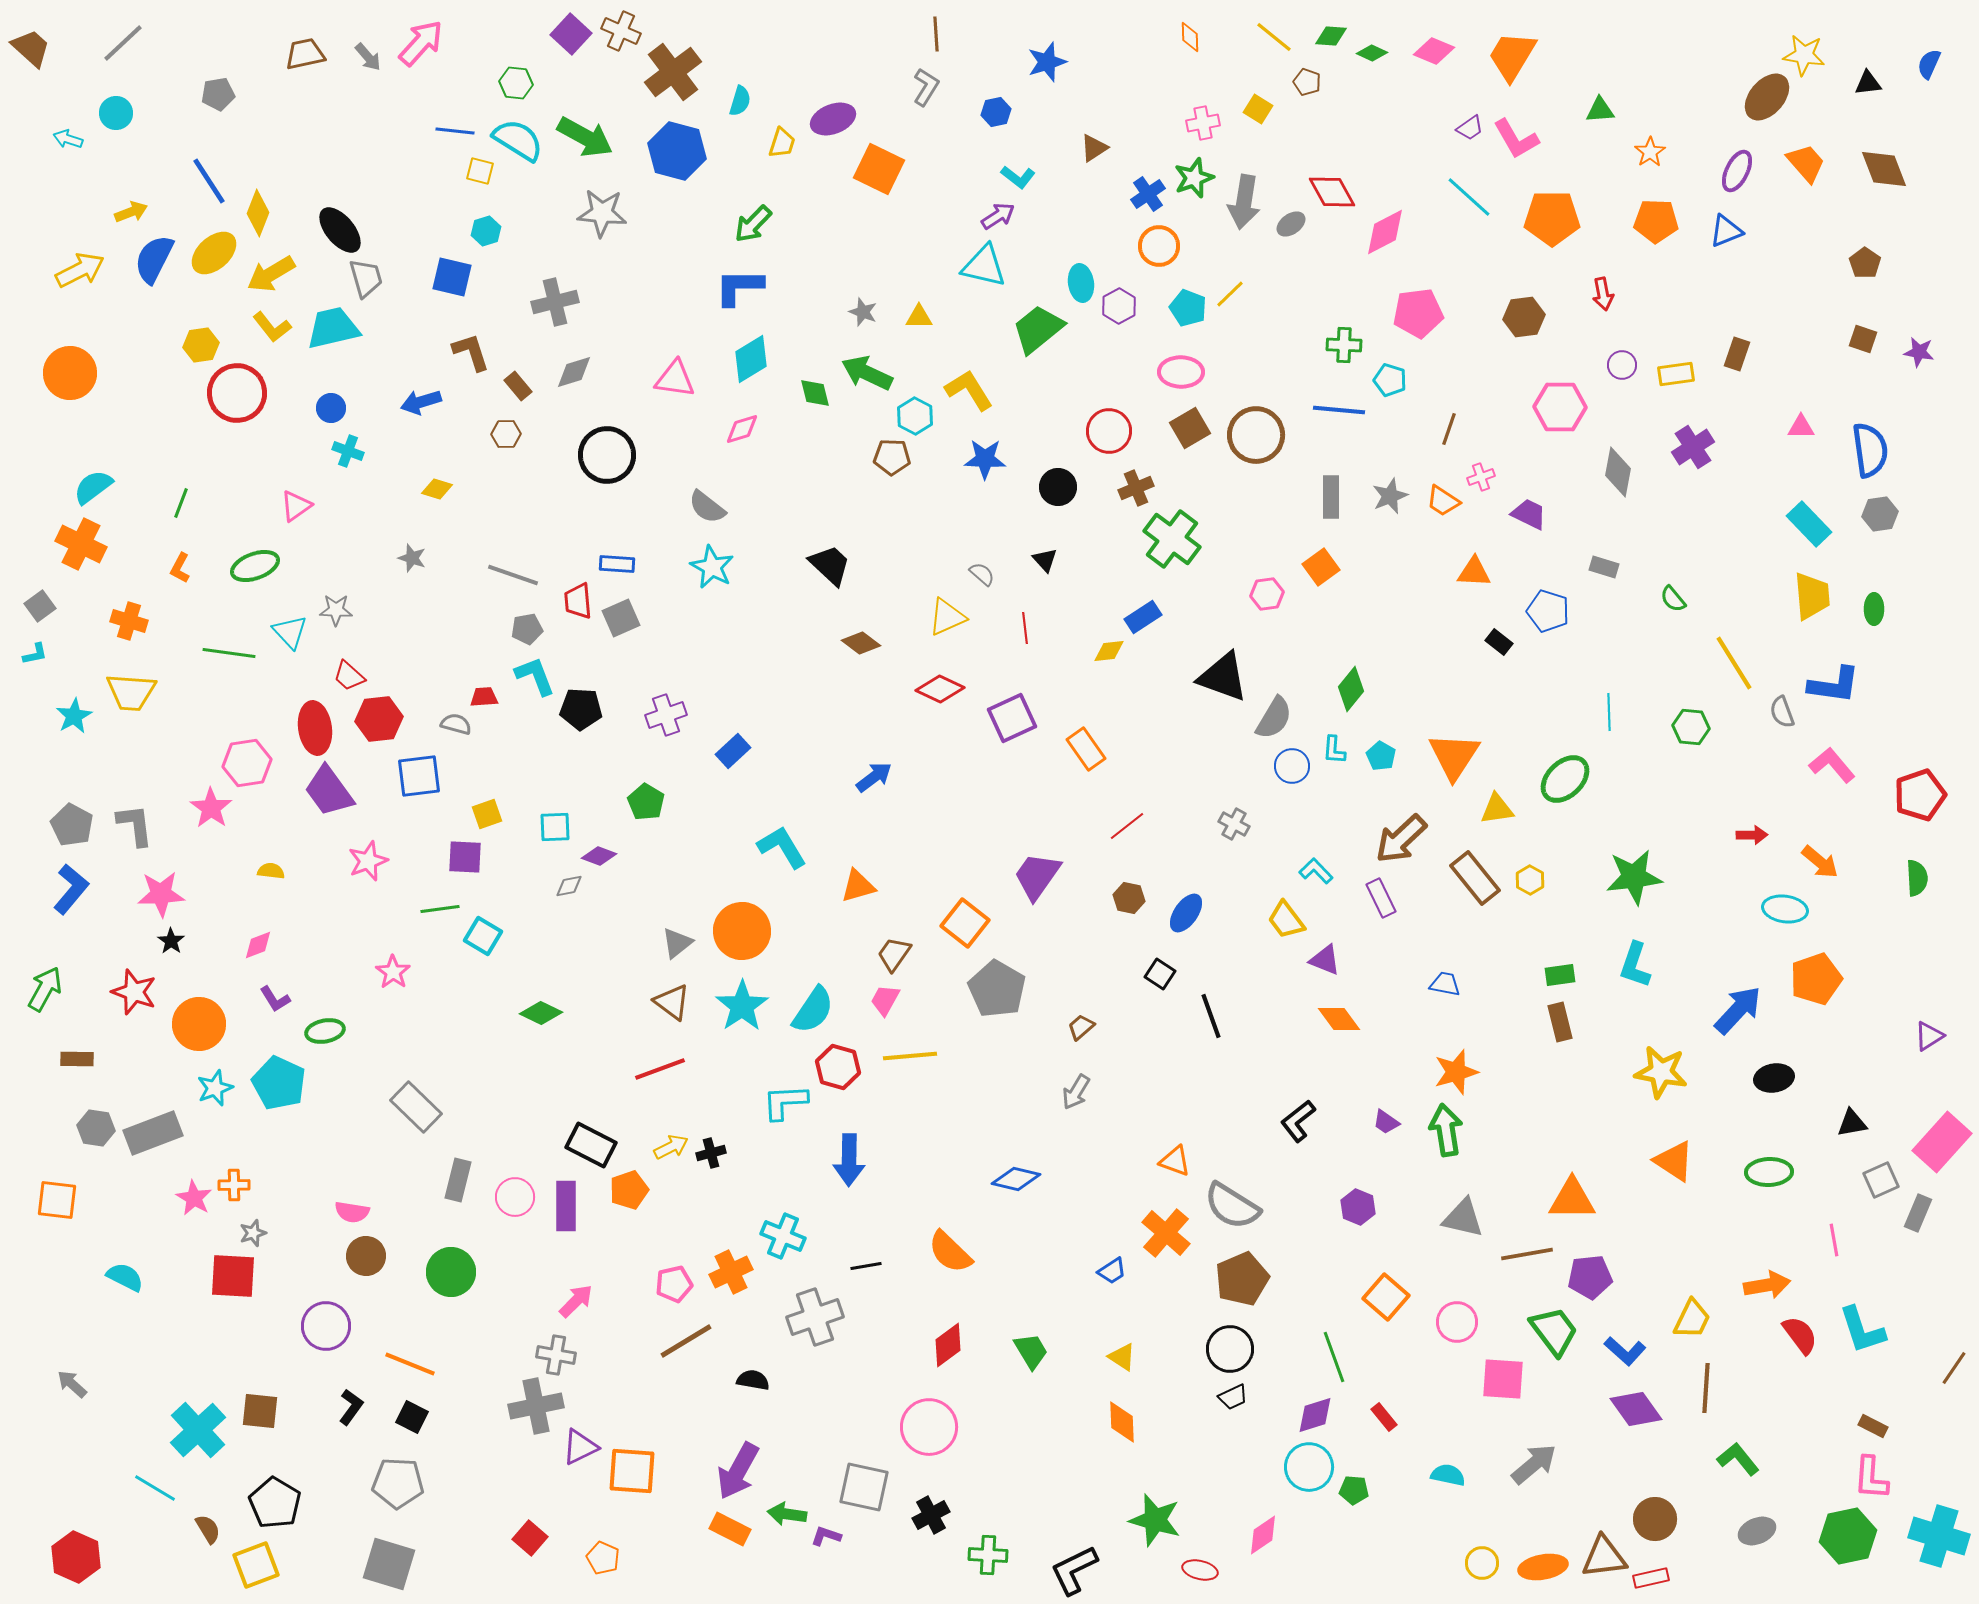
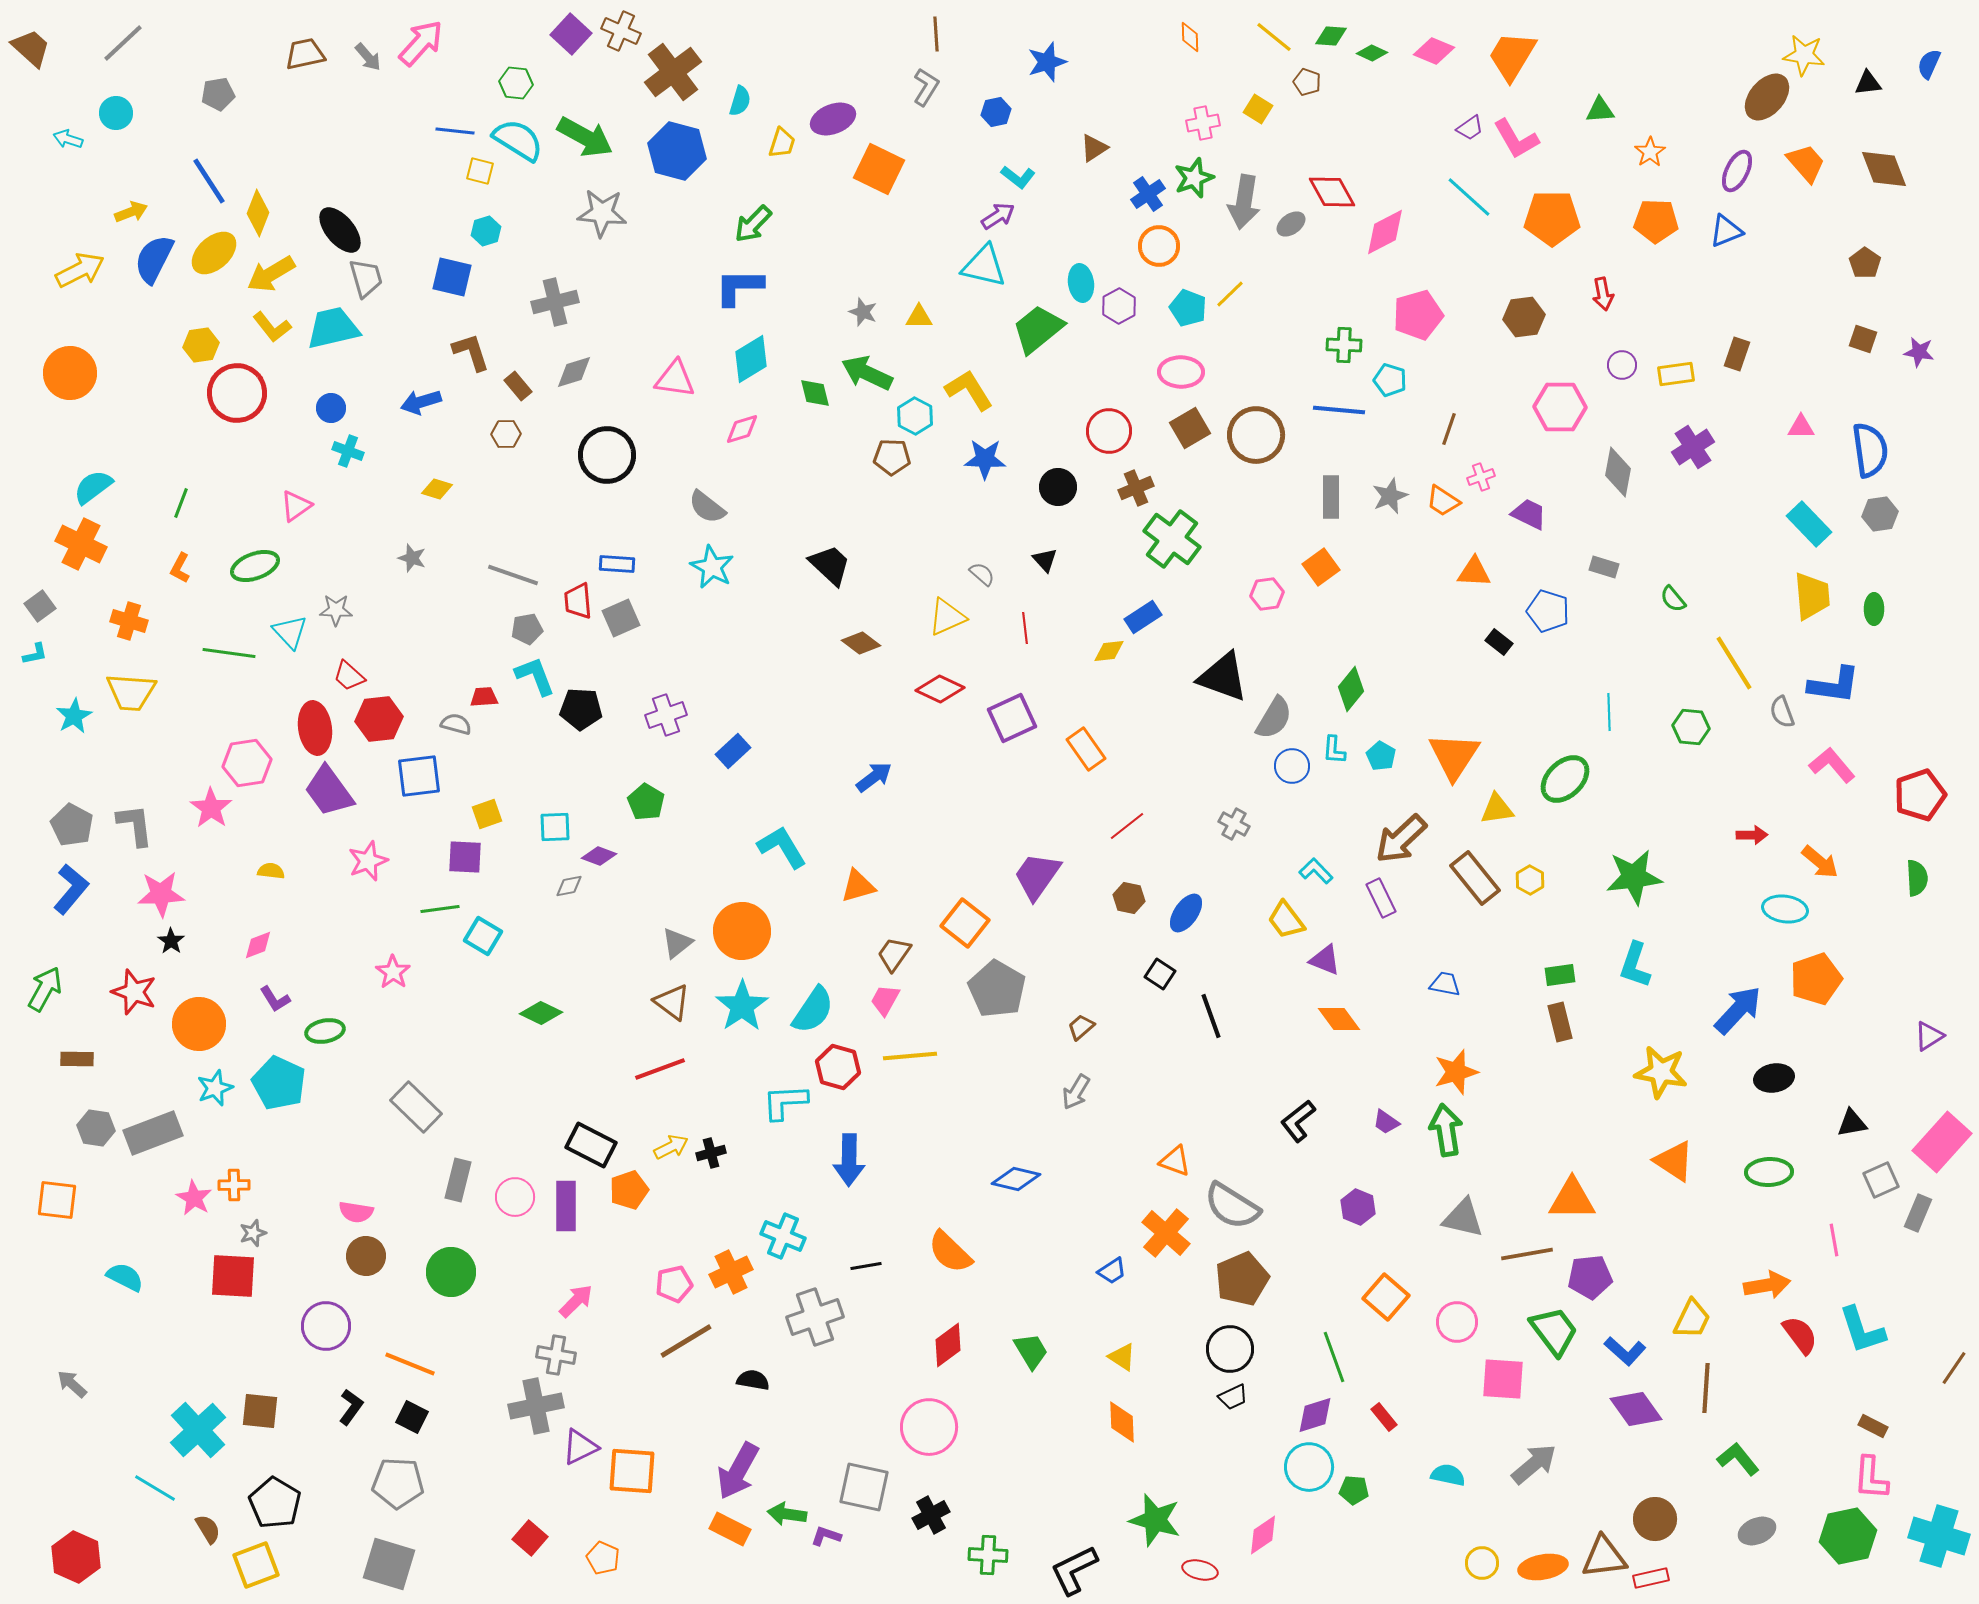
pink pentagon at (1418, 313): moved 2 px down; rotated 9 degrees counterclockwise
pink semicircle at (352, 1212): moved 4 px right
